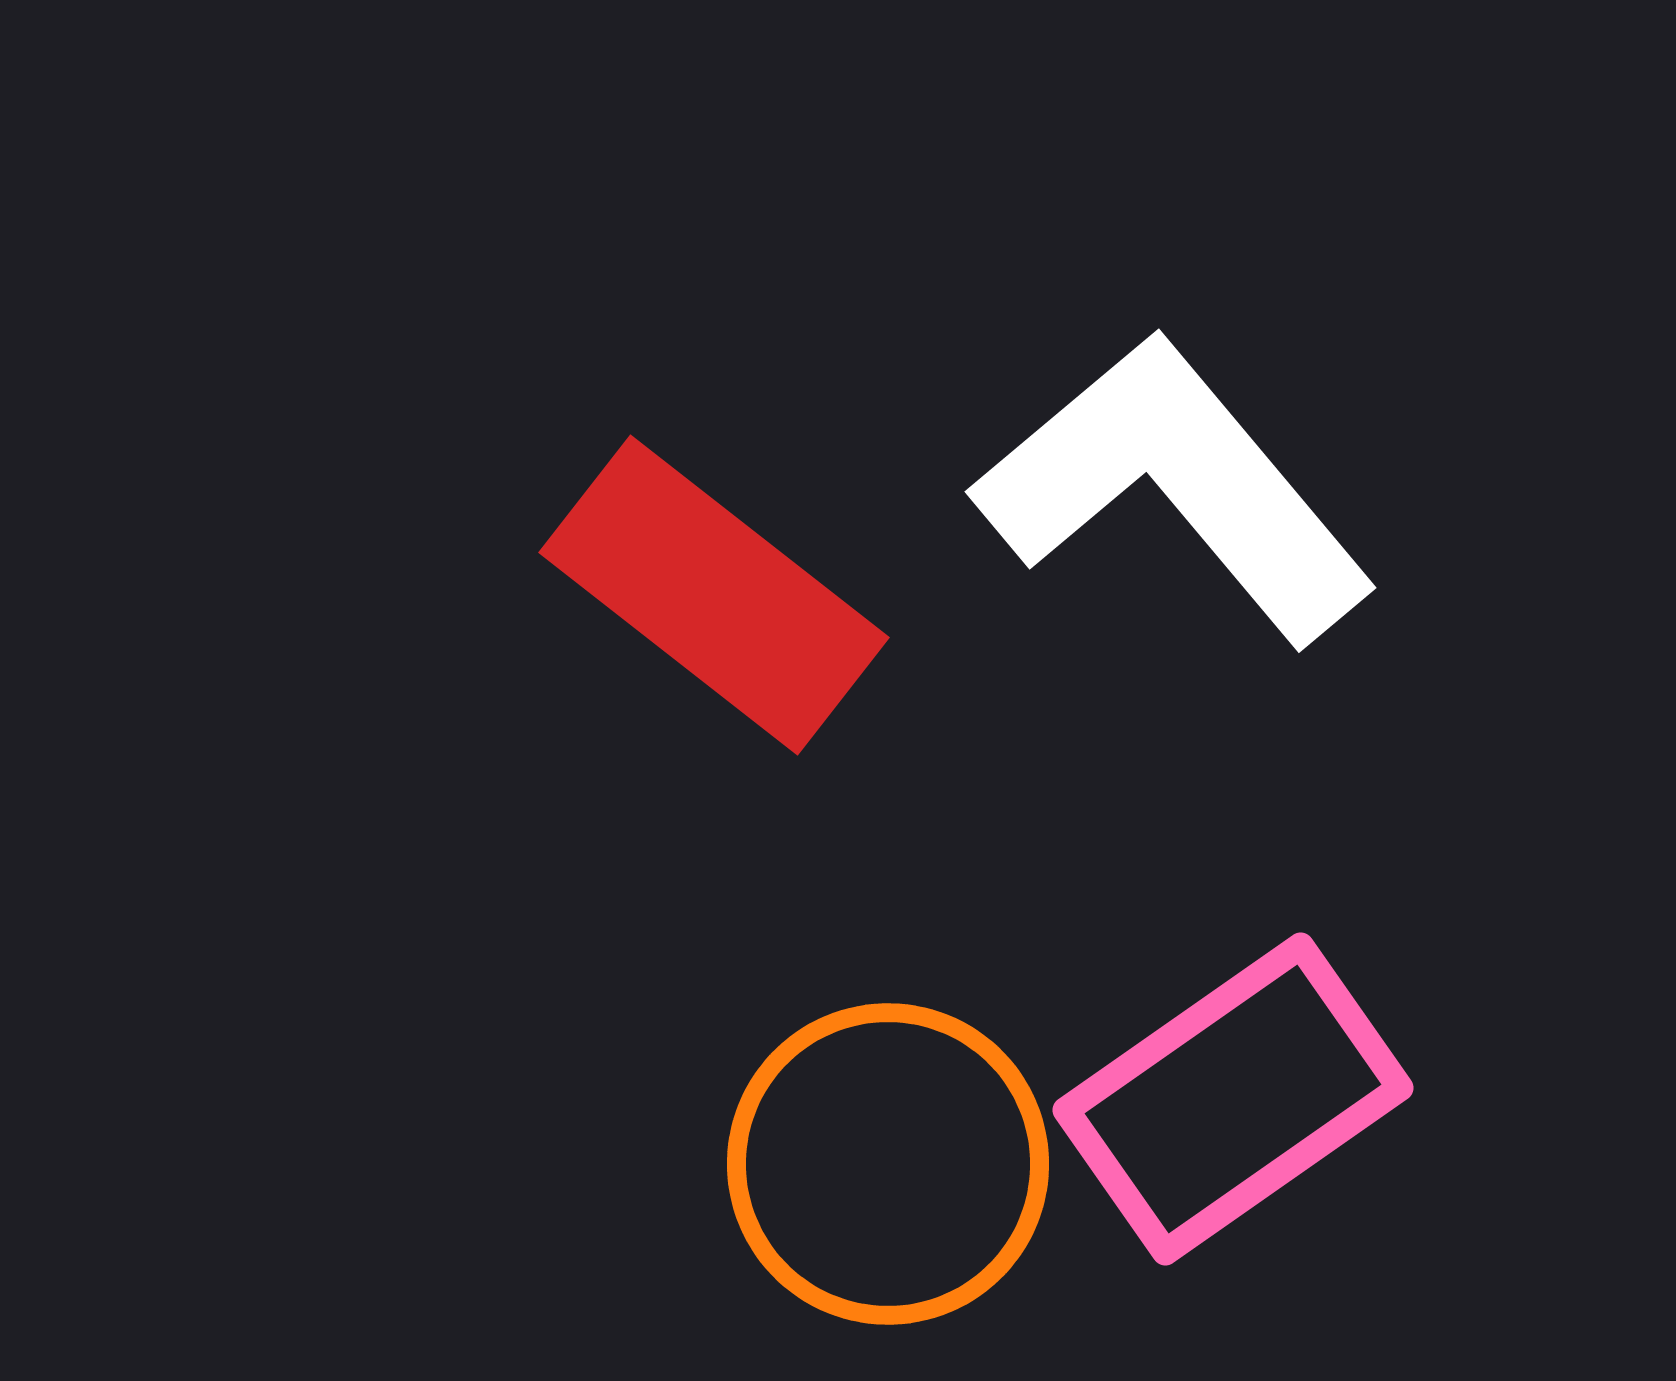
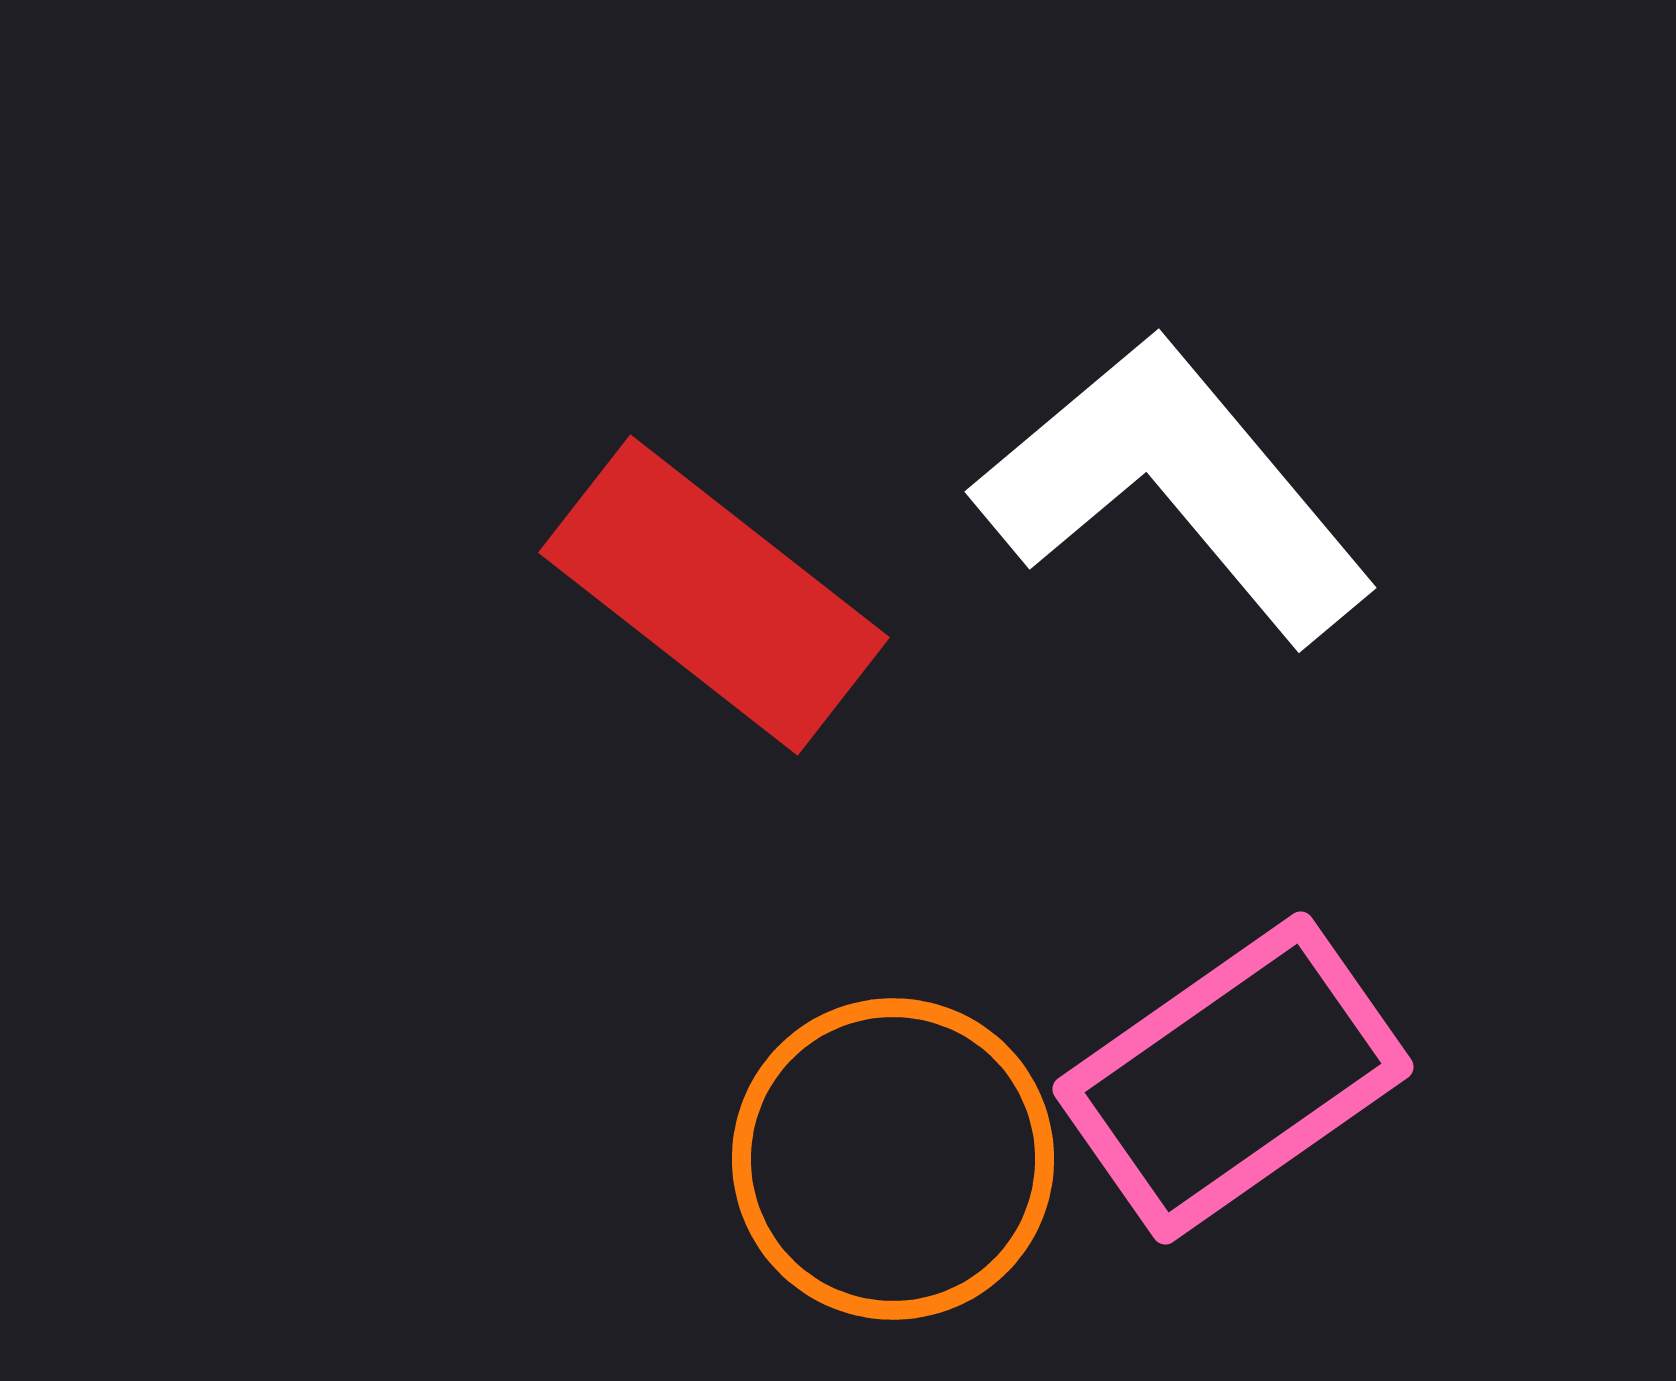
pink rectangle: moved 21 px up
orange circle: moved 5 px right, 5 px up
